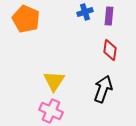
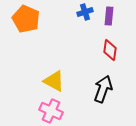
yellow triangle: rotated 35 degrees counterclockwise
